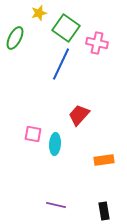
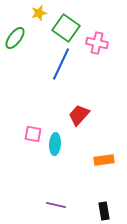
green ellipse: rotated 10 degrees clockwise
